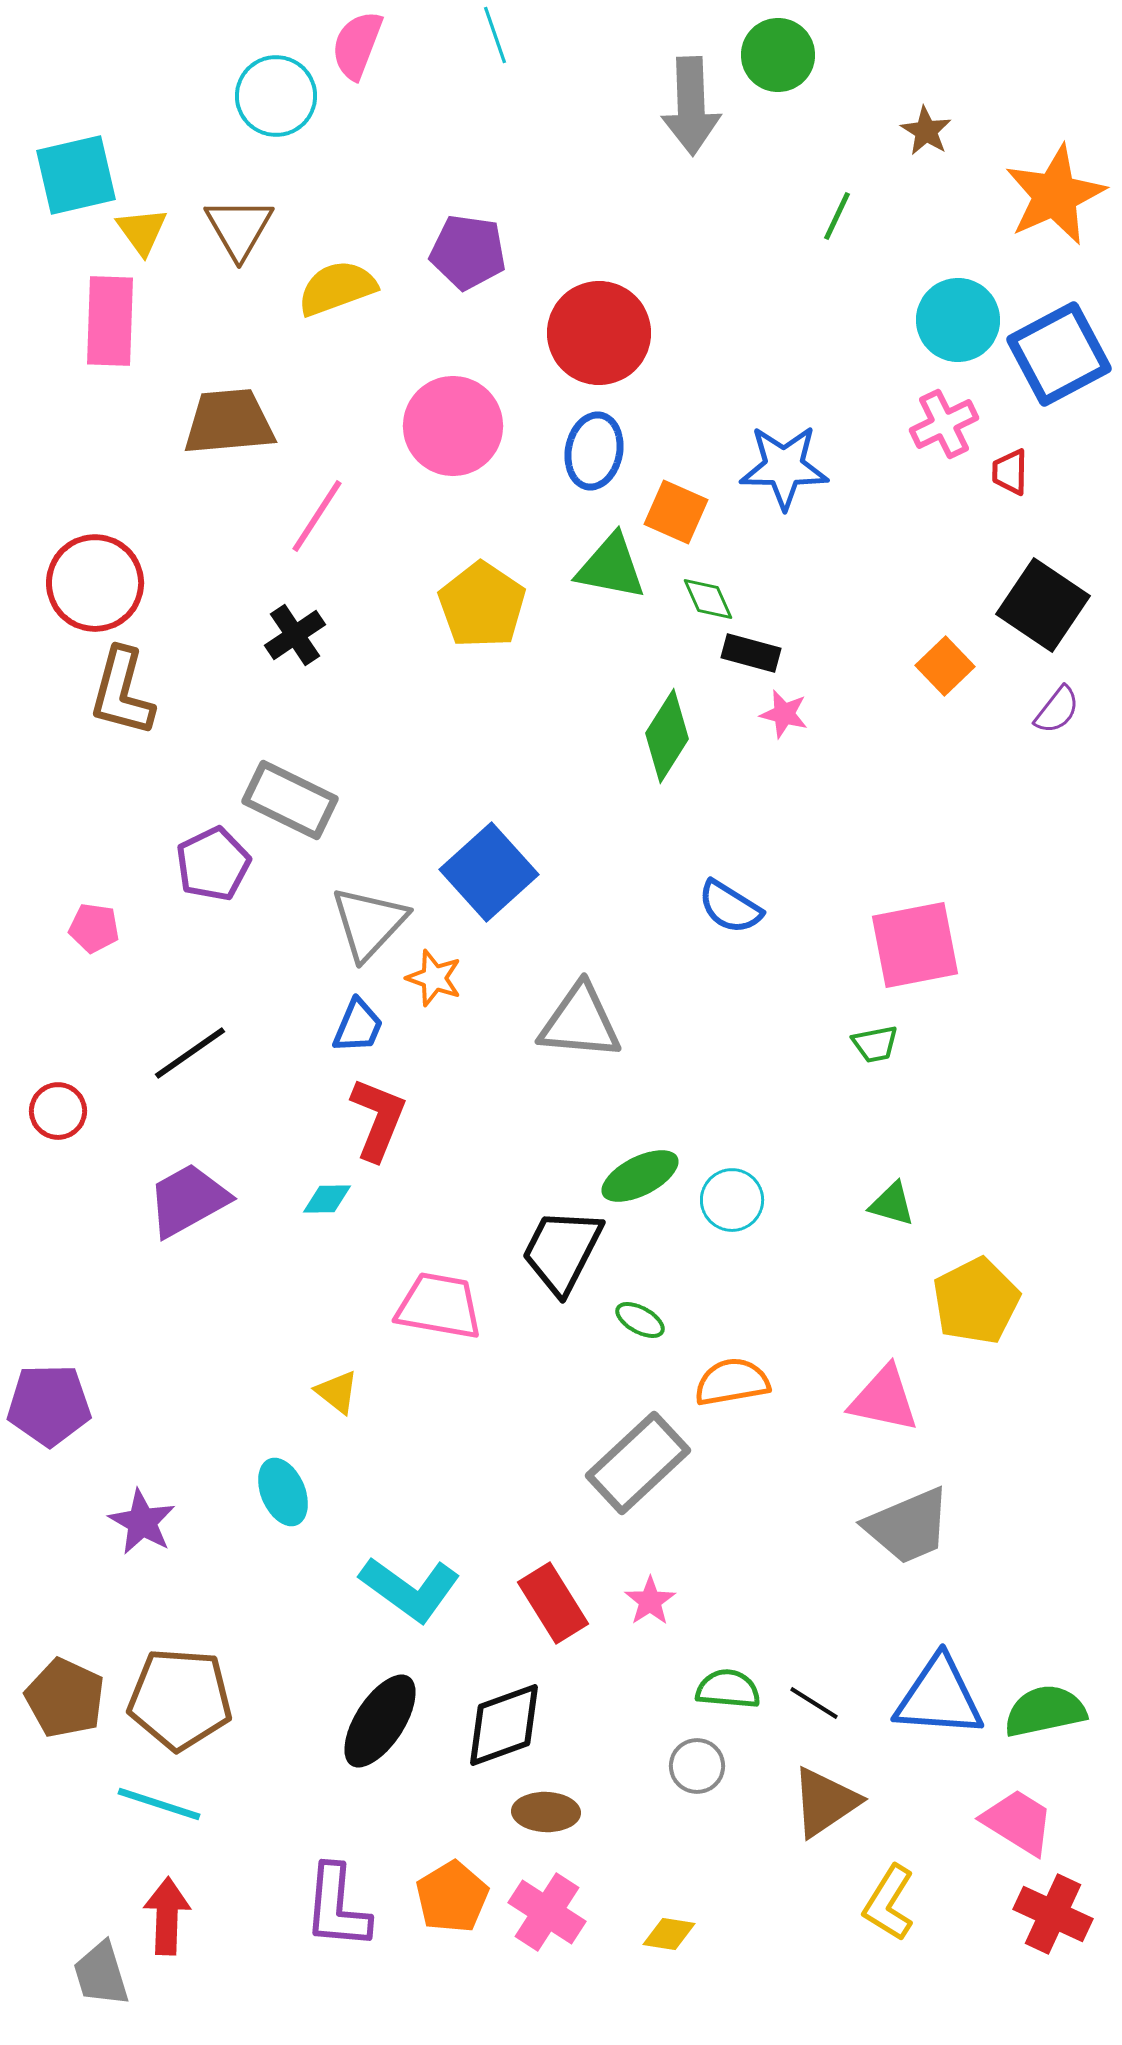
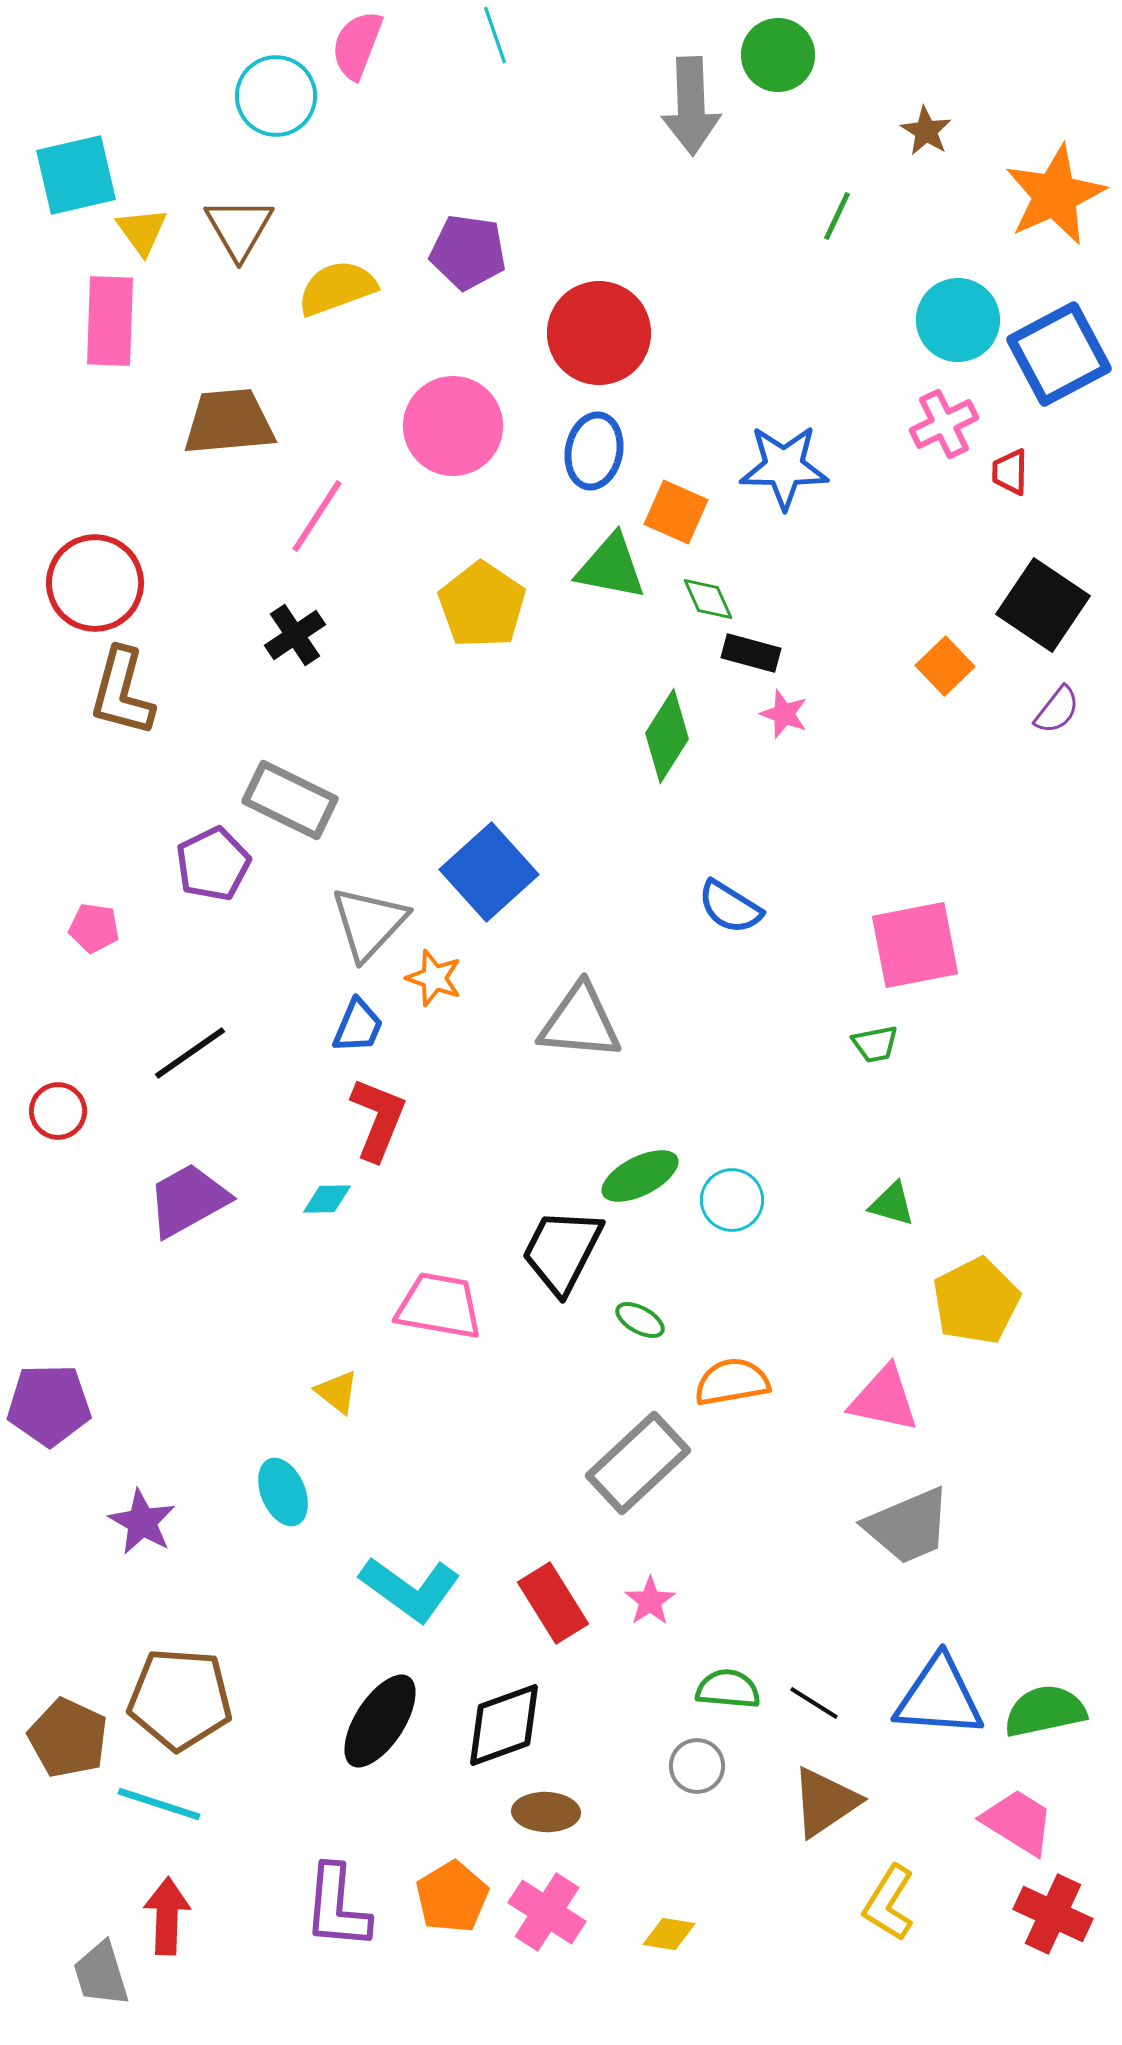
pink star at (784, 714): rotated 6 degrees clockwise
brown pentagon at (65, 1698): moved 3 px right, 40 px down
